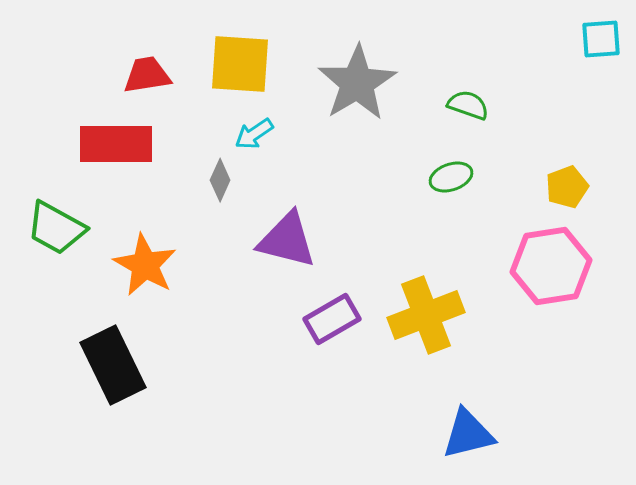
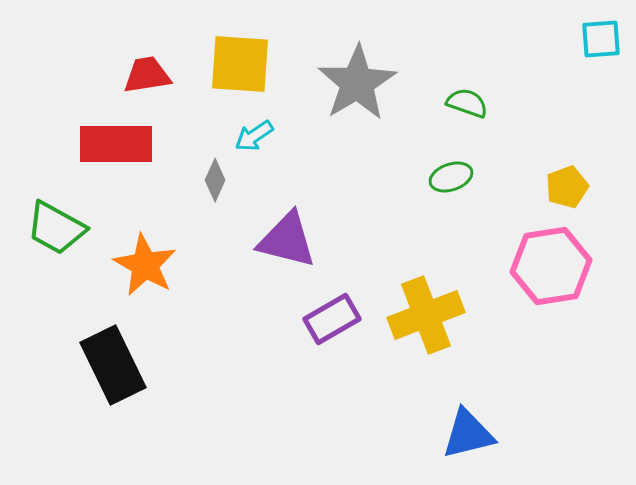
green semicircle: moved 1 px left, 2 px up
cyan arrow: moved 2 px down
gray diamond: moved 5 px left
